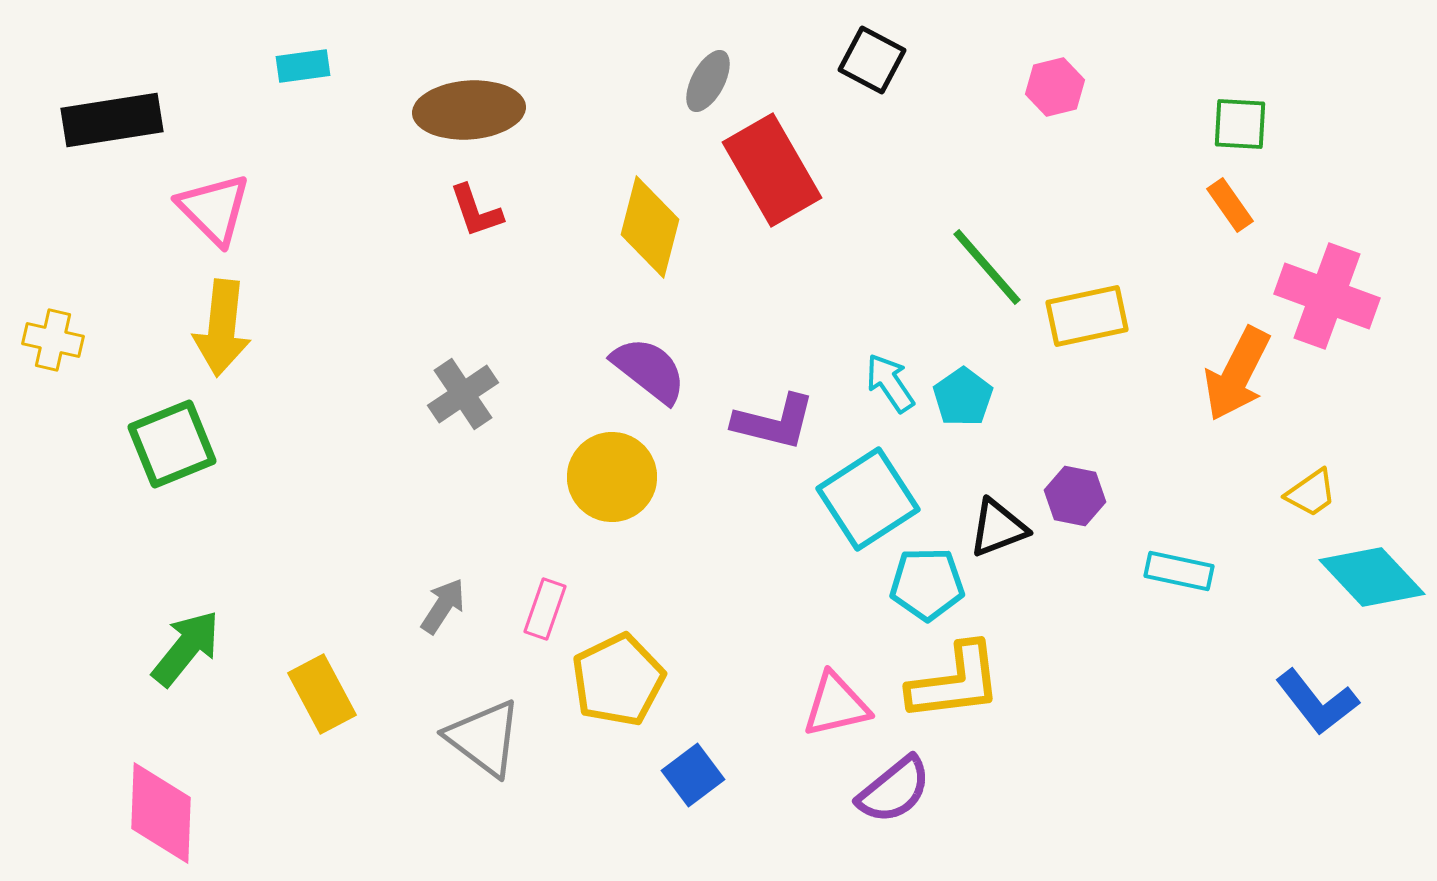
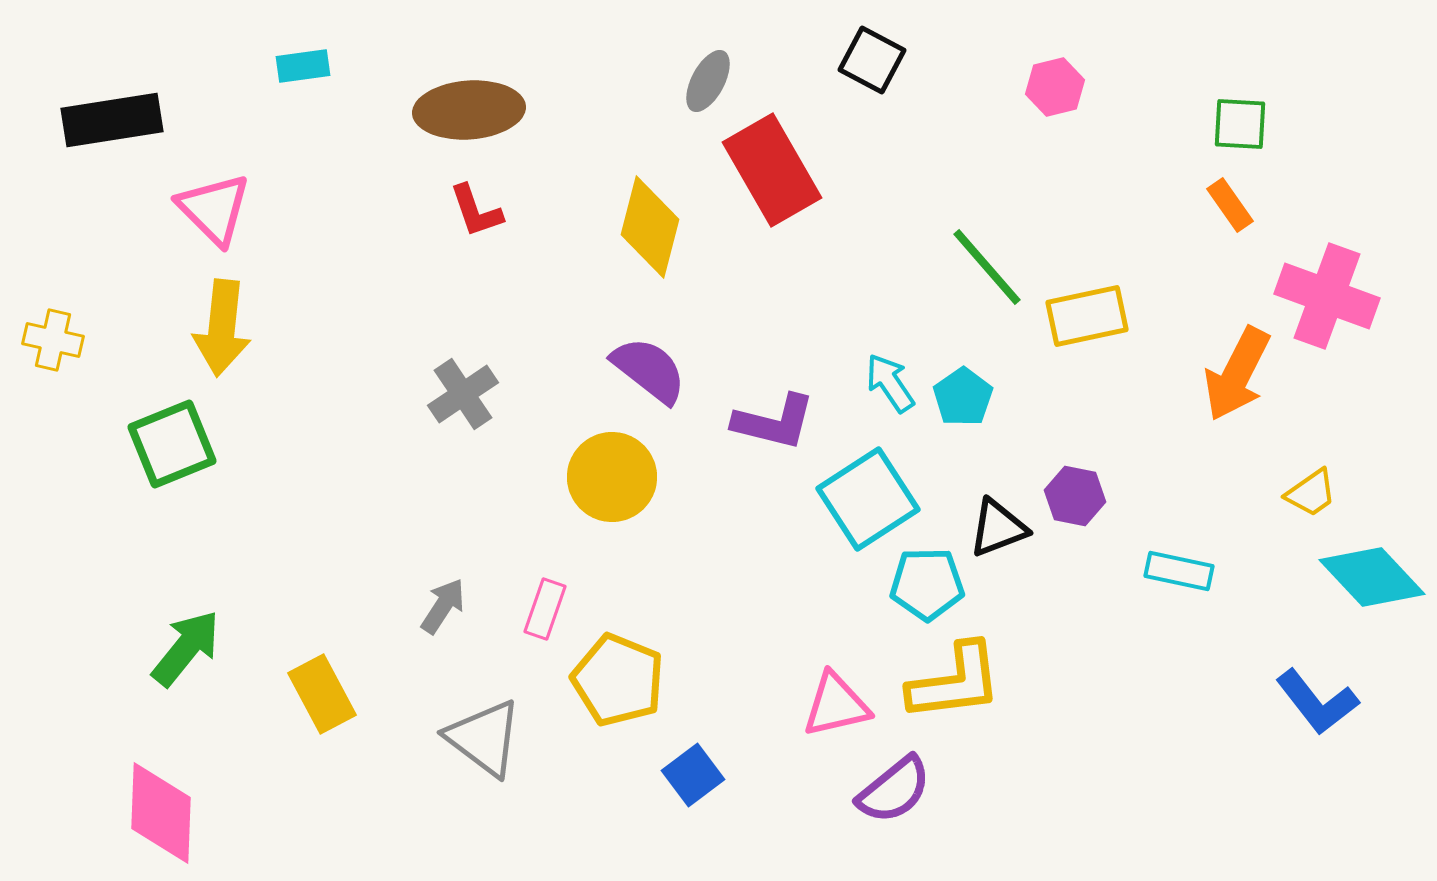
yellow pentagon at (618, 680): rotated 24 degrees counterclockwise
